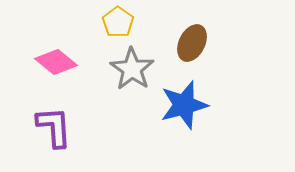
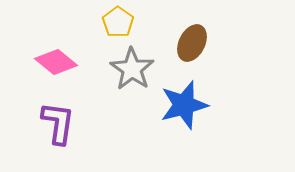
purple L-shape: moved 4 px right, 4 px up; rotated 12 degrees clockwise
